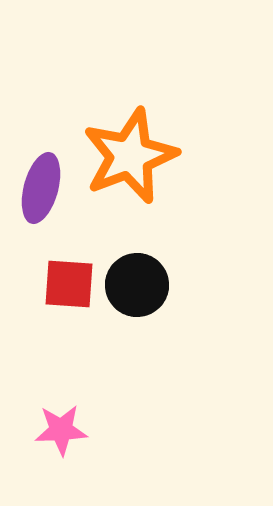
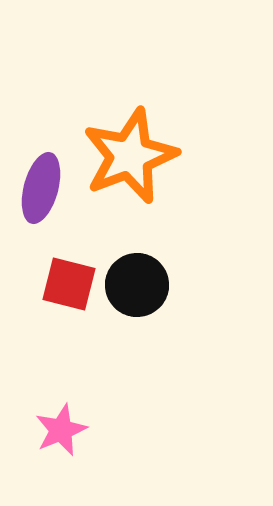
red square: rotated 10 degrees clockwise
pink star: rotated 20 degrees counterclockwise
